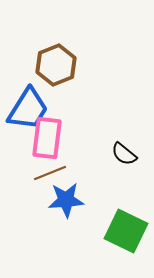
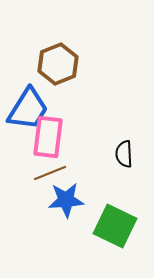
brown hexagon: moved 2 px right, 1 px up
pink rectangle: moved 1 px right, 1 px up
black semicircle: rotated 48 degrees clockwise
green square: moved 11 px left, 5 px up
